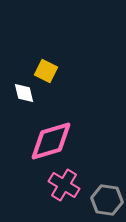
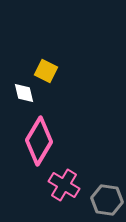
pink diamond: moved 12 px left; rotated 42 degrees counterclockwise
